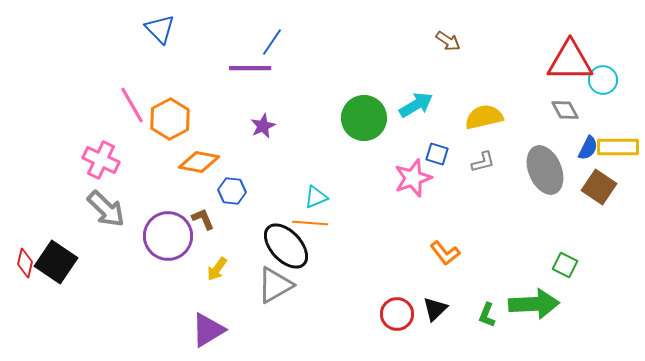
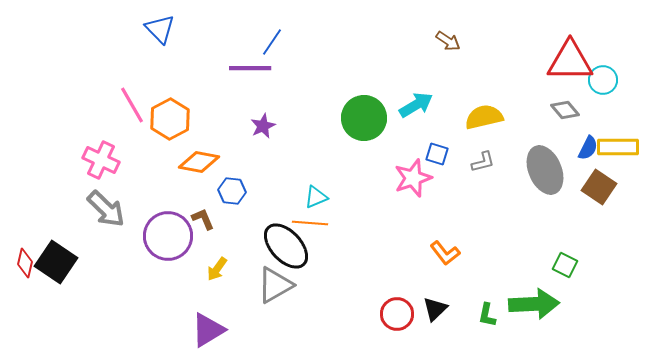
gray diamond: rotated 12 degrees counterclockwise
green L-shape: rotated 10 degrees counterclockwise
